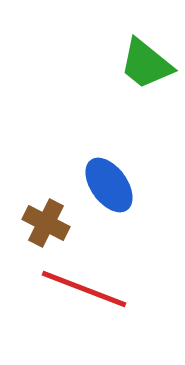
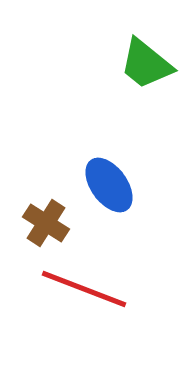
brown cross: rotated 6 degrees clockwise
